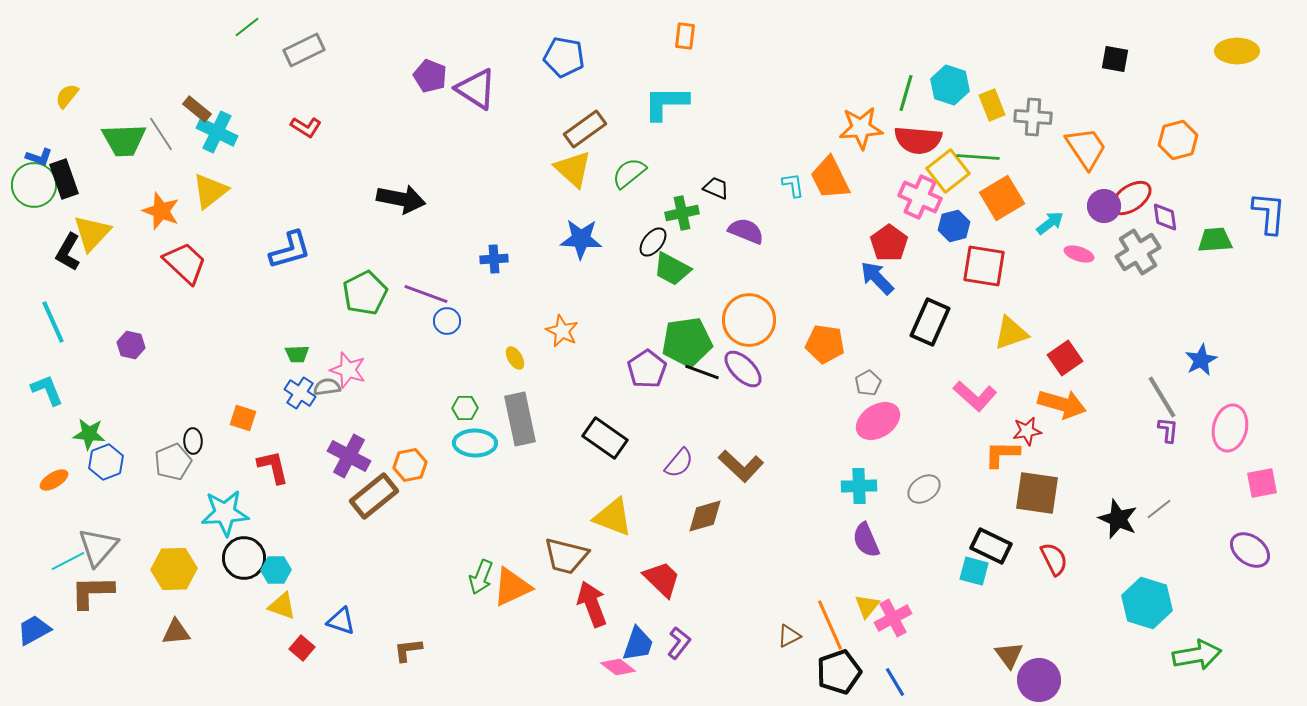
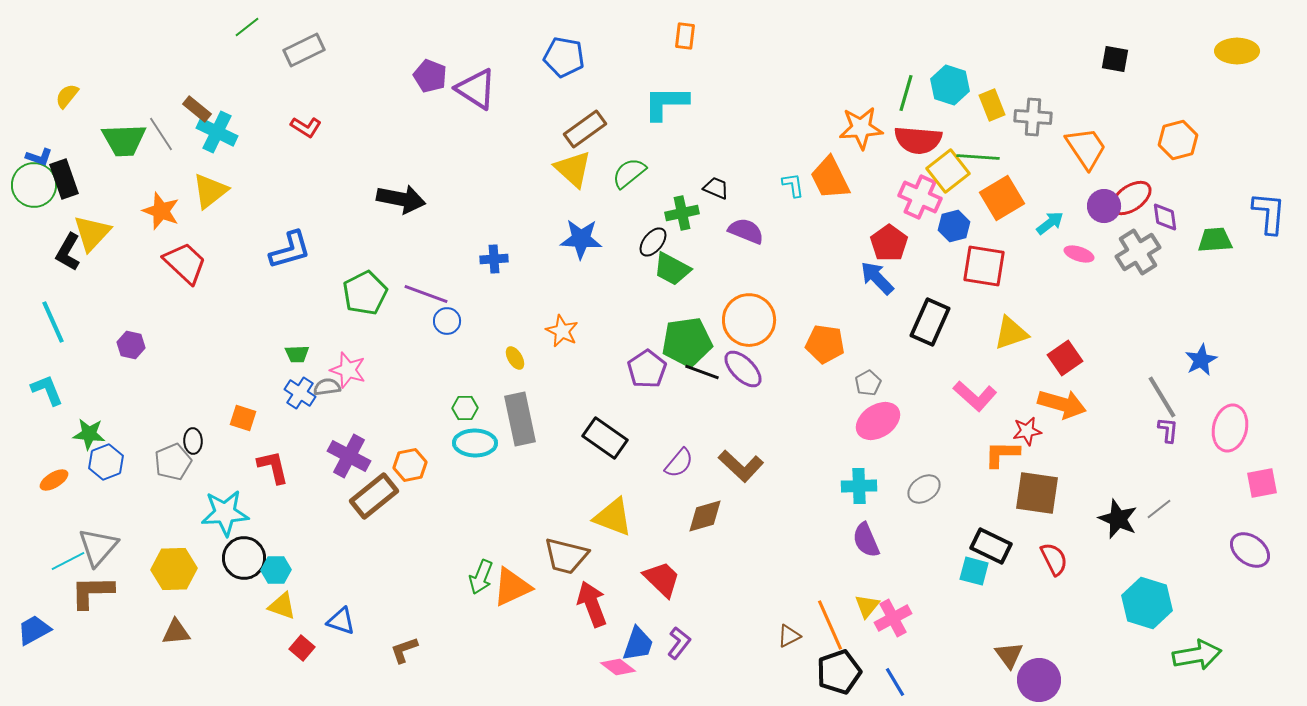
brown L-shape at (408, 650): moved 4 px left; rotated 12 degrees counterclockwise
